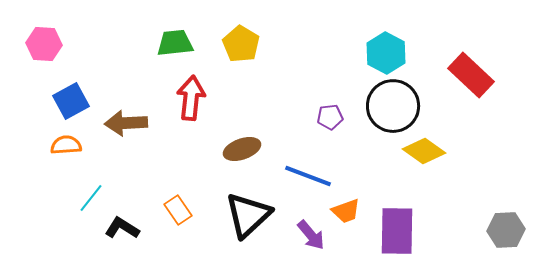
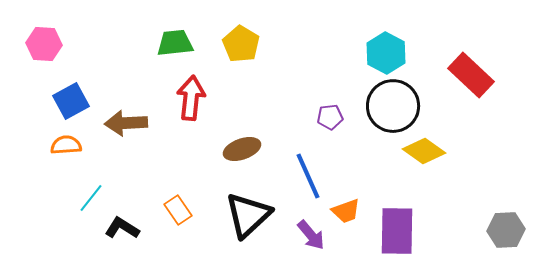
blue line: rotated 45 degrees clockwise
